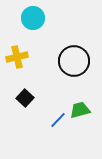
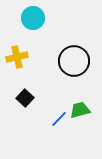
blue line: moved 1 px right, 1 px up
